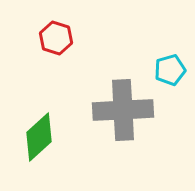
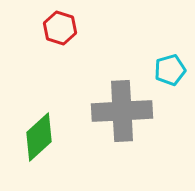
red hexagon: moved 4 px right, 10 px up
gray cross: moved 1 px left, 1 px down
